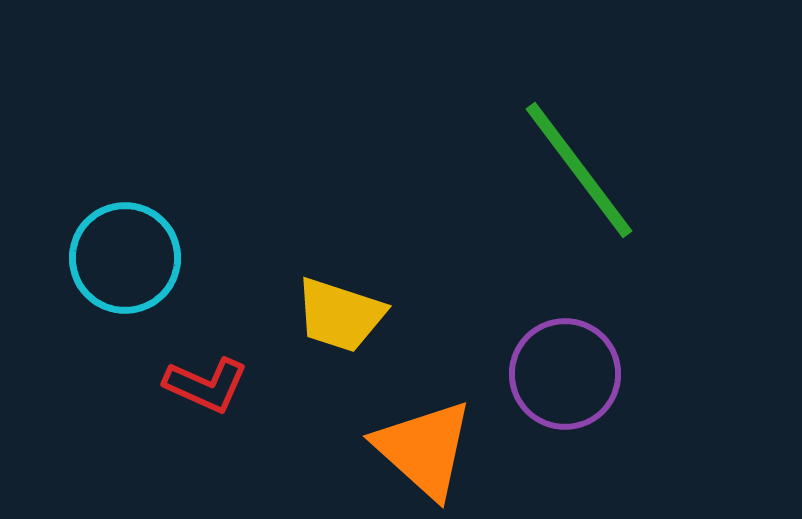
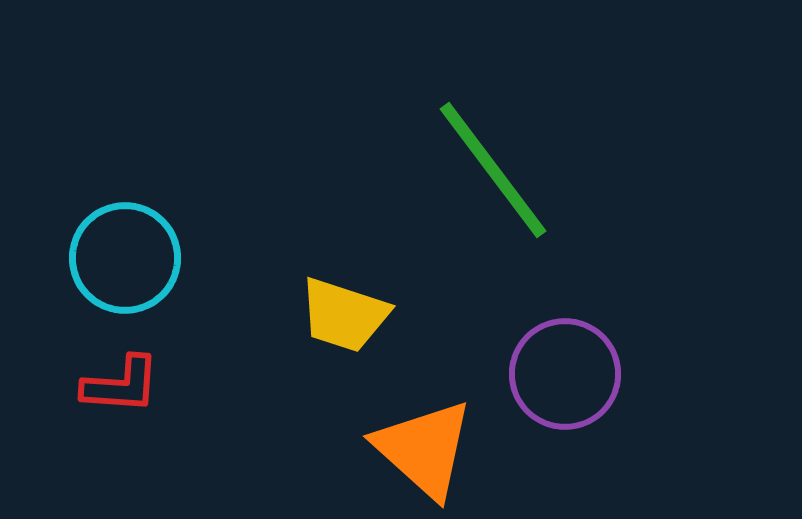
green line: moved 86 px left
yellow trapezoid: moved 4 px right
red L-shape: moved 85 px left; rotated 20 degrees counterclockwise
